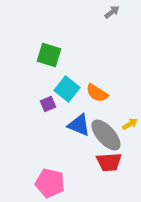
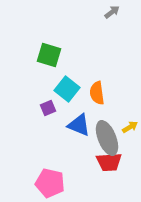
orange semicircle: rotated 50 degrees clockwise
purple square: moved 4 px down
yellow arrow: moved 3 px down
gray ellipse: moved 1 px right, 3 px down; rotated 20 degrees clockwise
